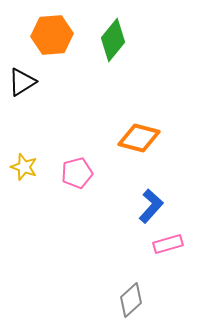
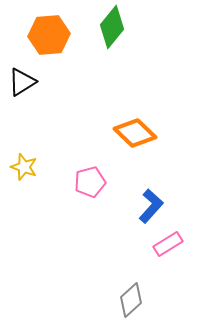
orange hexagon: moved 3 px left
green diamond: moved 1 px left, 13 px up
orange diamond: moved 4 px left, 5 px up; rotated 30 degrees clockwise
pink pentagon: moved 13 px right, 9 px down
pink rectangle: rotated 16 degrees counterclockwise
